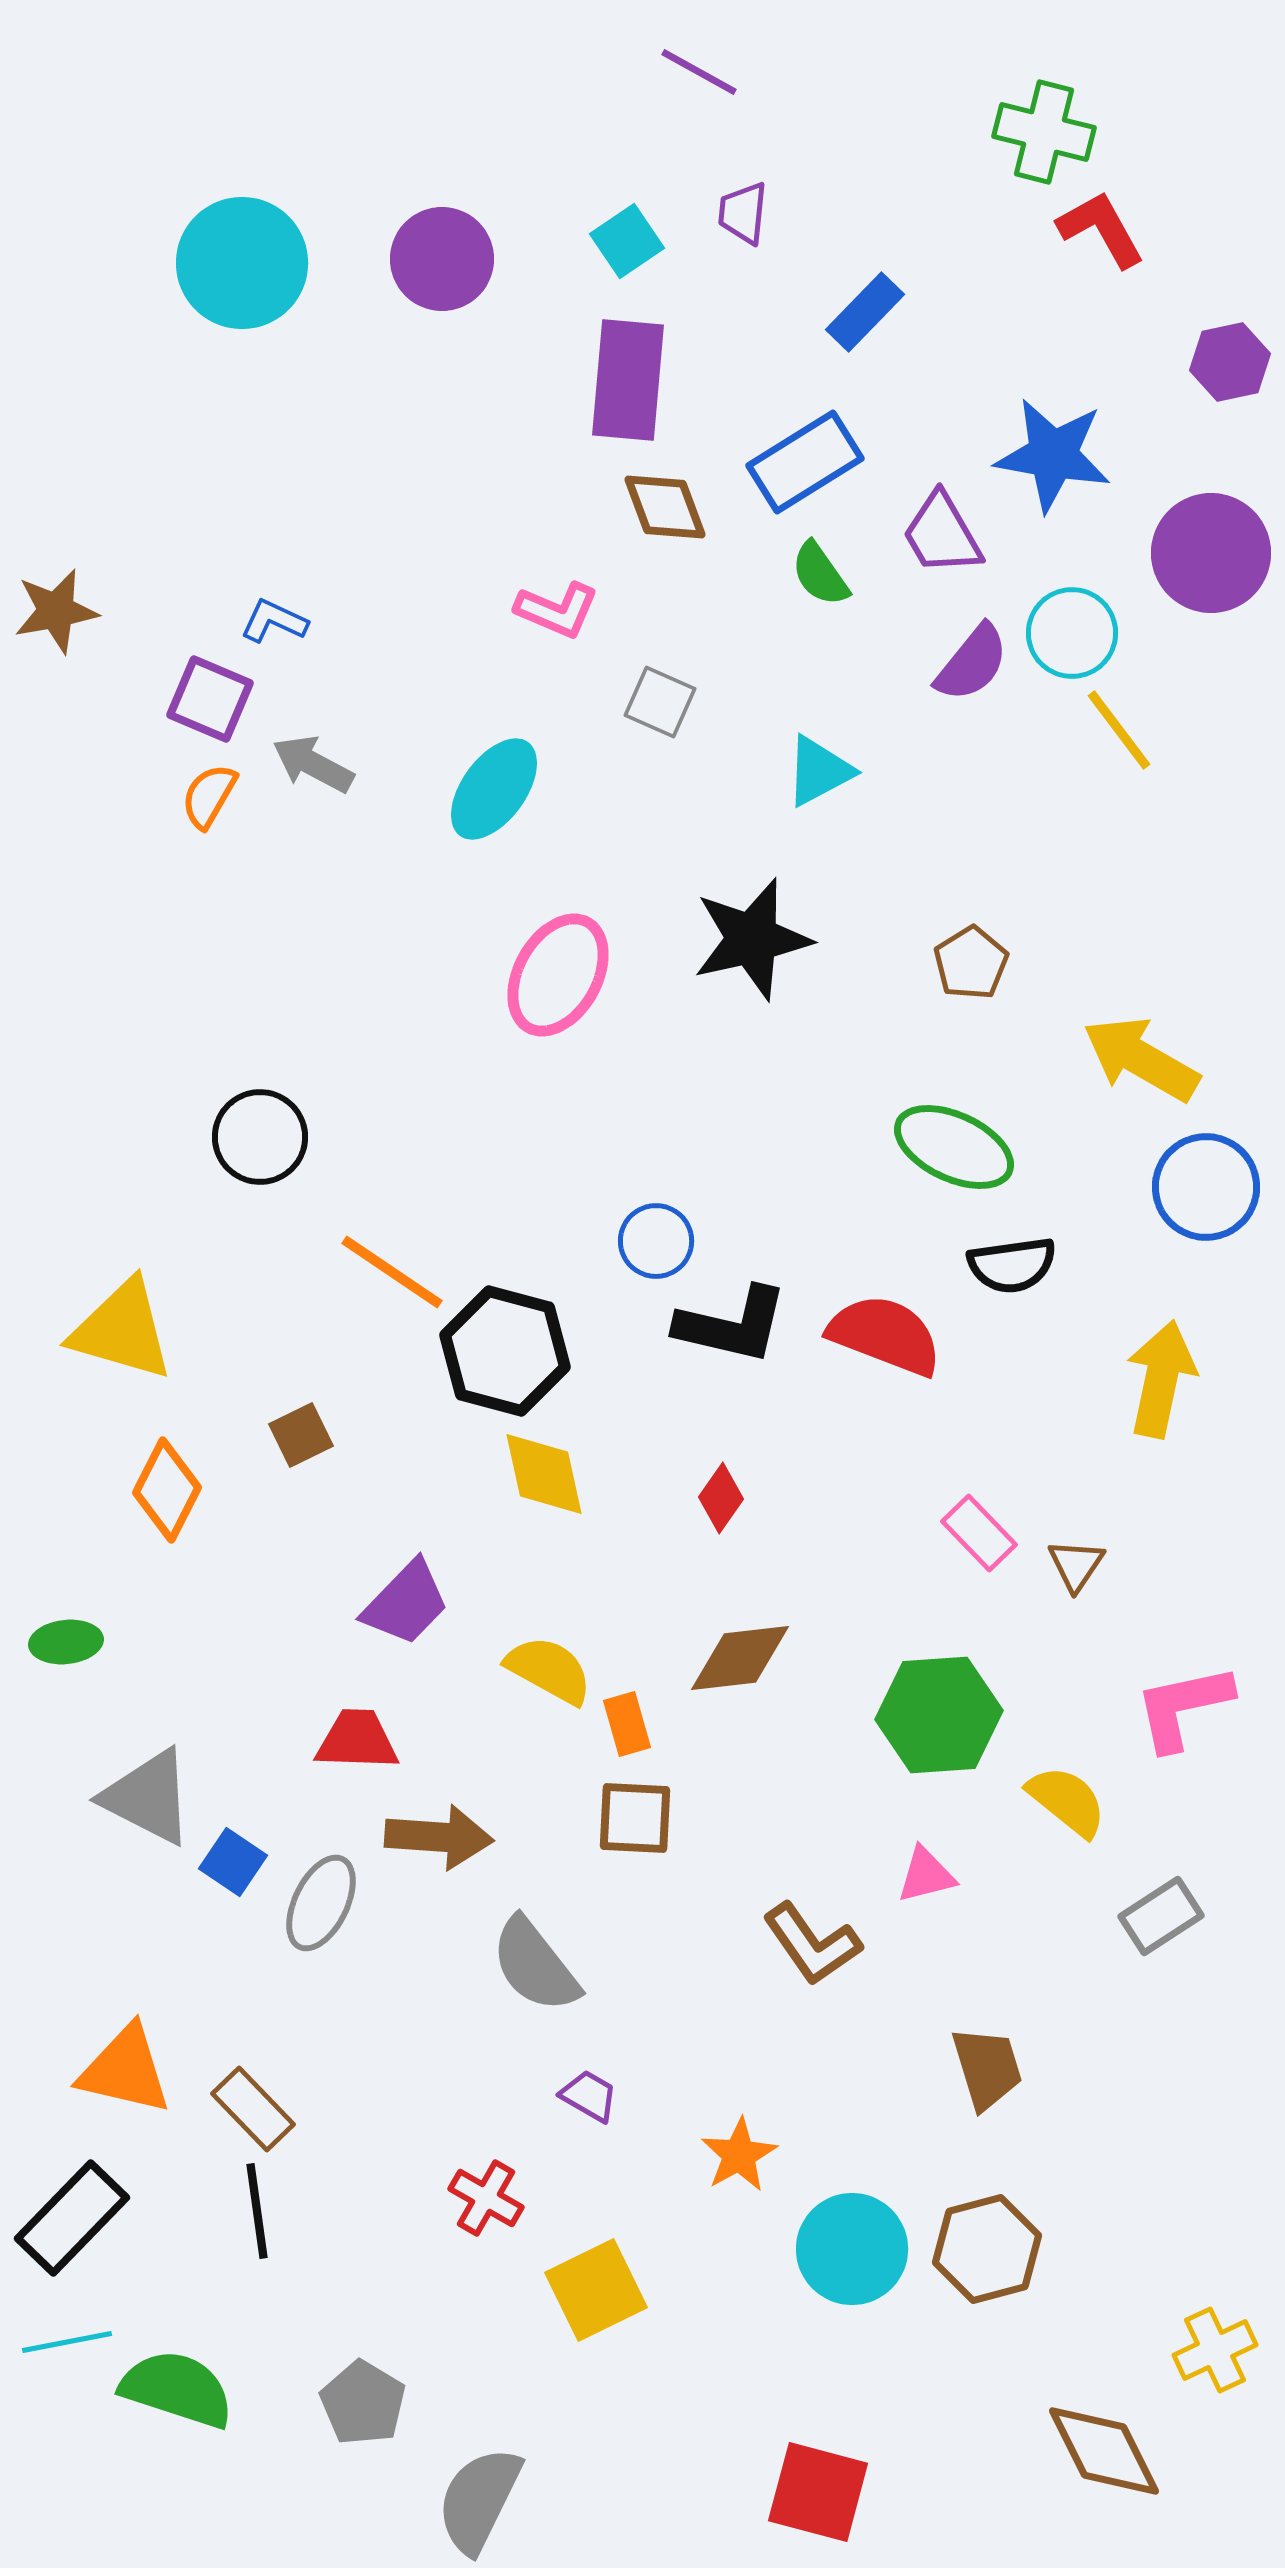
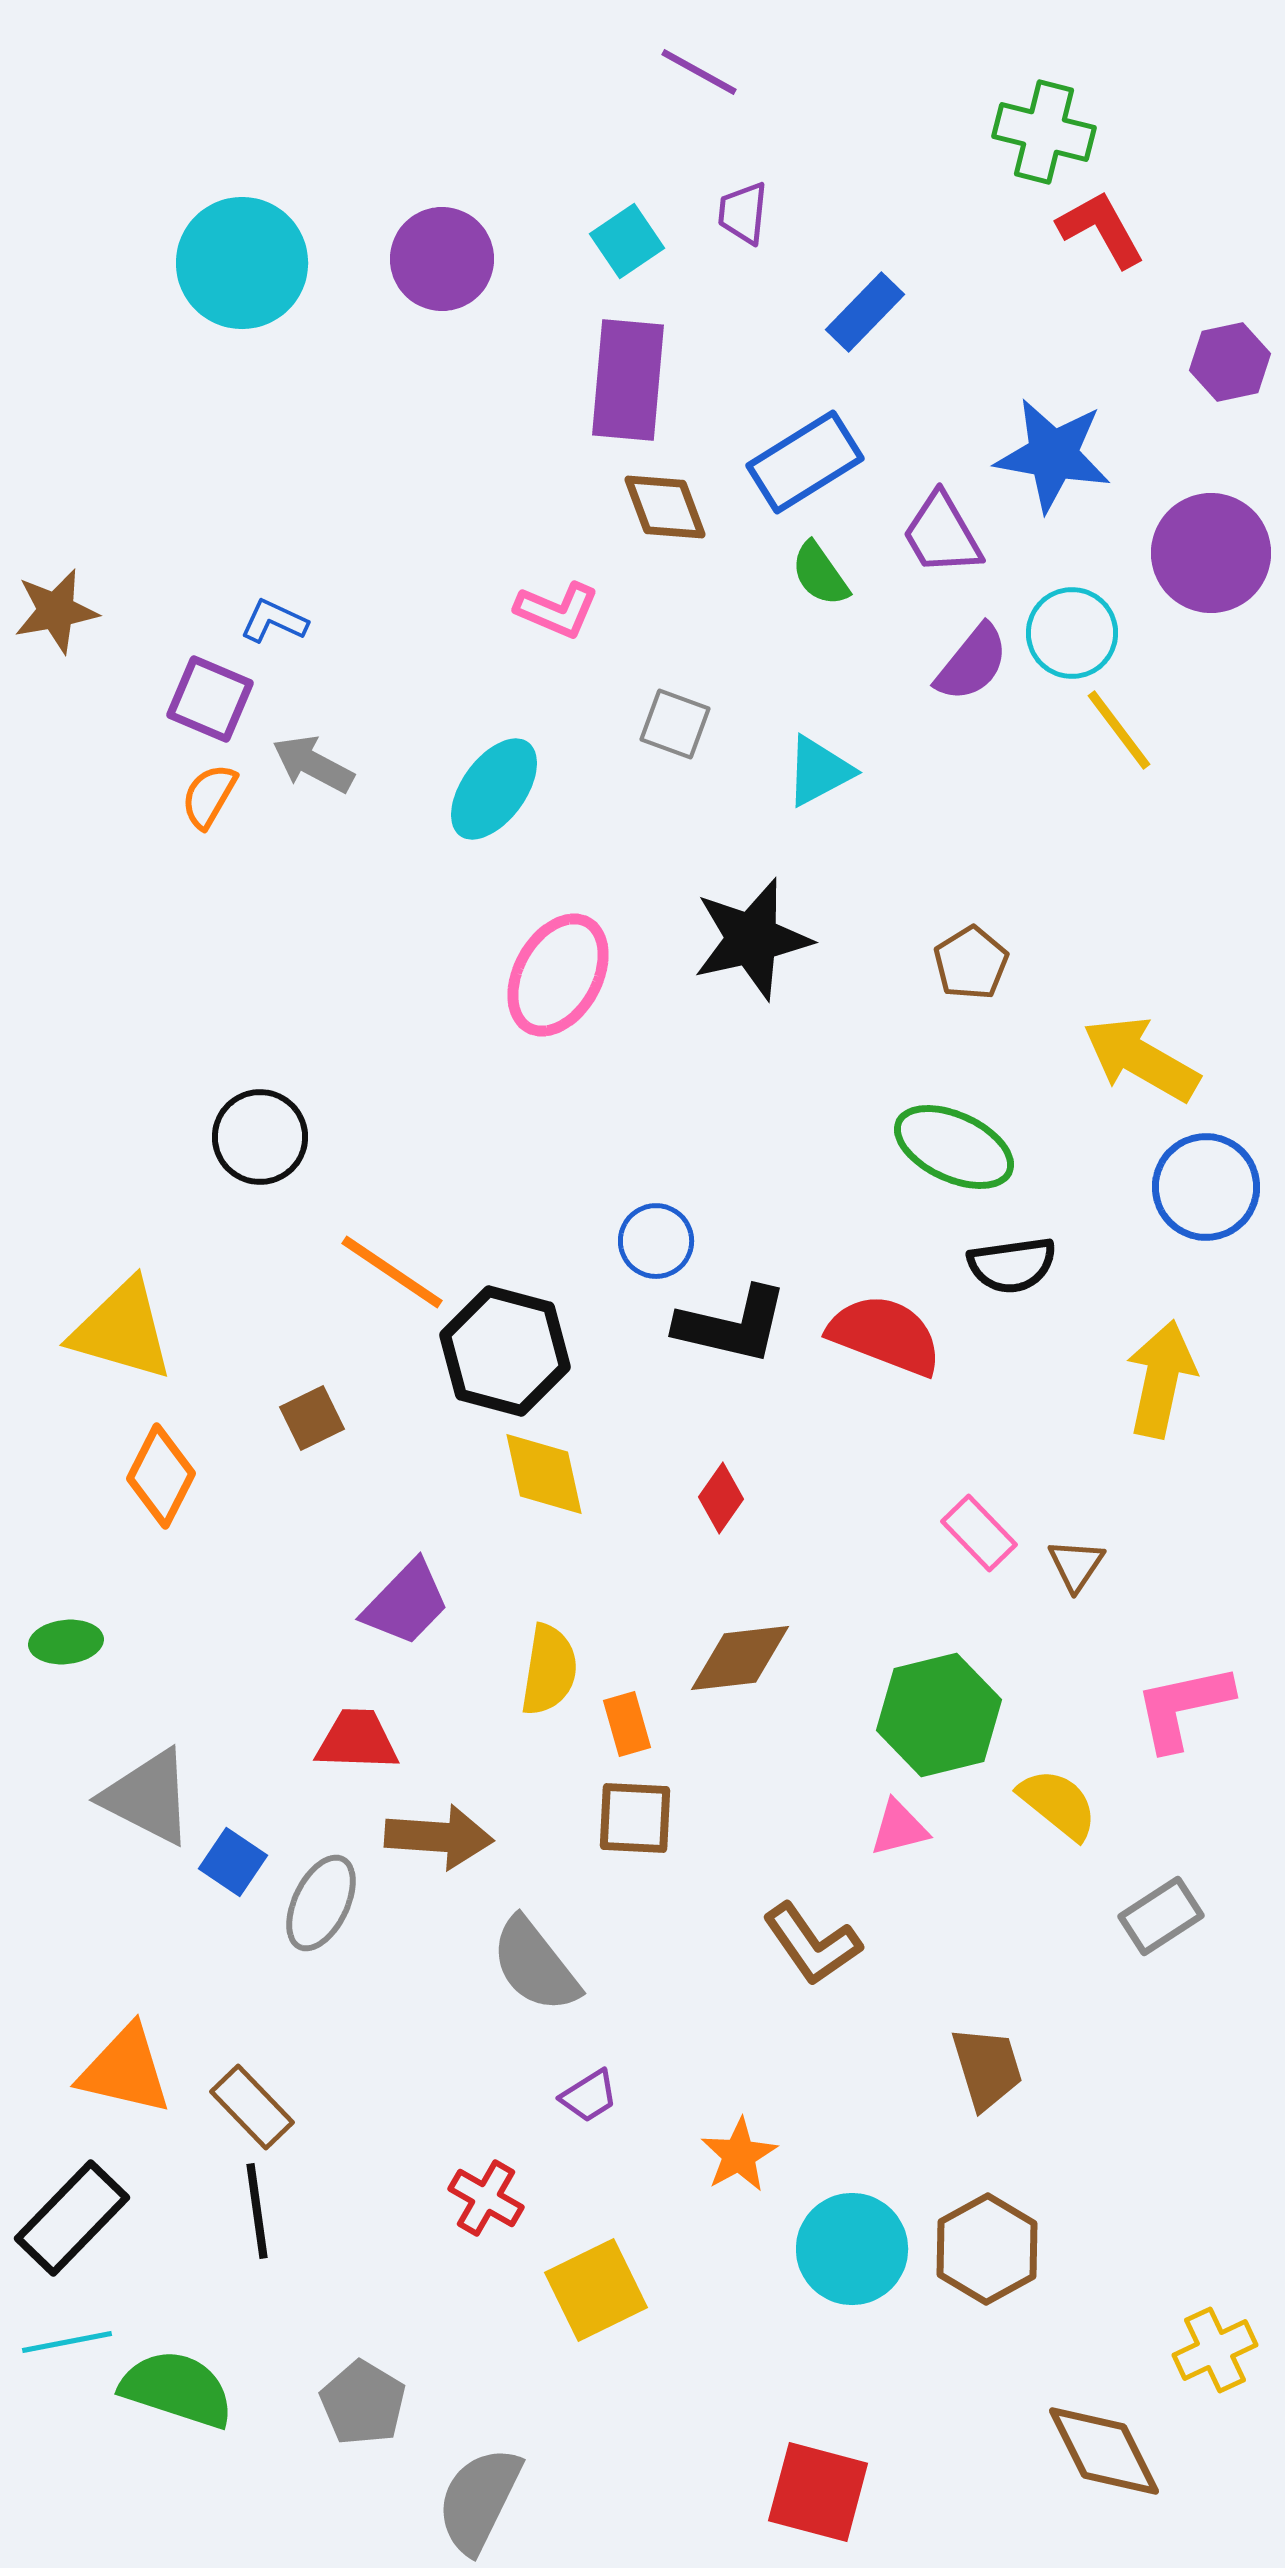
gray square at (660, 702): moved 15 px right, 22 px down; rotated 4 degrees counterclockwise
brown square at (301, 1435): moved 11 px right, 17 px up
orange diamond at (167, 1490): moved 6 px left, 14 px up
yellow semicircle at (549, 1670): rotated 70 degrees clockwise
green hexagon at (939, 1715): rotated 10 degrees counterclockwise
yellow semicircle at (1067, 1801): moved 9 px left, 3 px down
pink triangle at (926, 1875): moved 27 px left, 47 px up
purple trapezoid at (589, 2096): rotated 118 degrees clockwise
brown rectangle at (253, 2109): moved 1 px left, 2 px up
brown hexagon at (987, 2249): rotated 14 degrees counterclockwise
